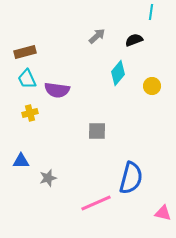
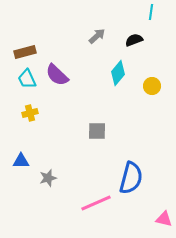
purple semicircle: moved 15 px up; rotated 35 degrees clockwise
pink triangle: moved 1 px right, 6 px down
